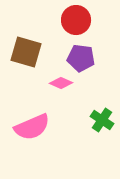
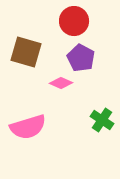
red circle: moved 2 px left, 1 px down
purple pentagon: rotated 20 degrees clockwise
pink semicircle: moved 4 px left; rotated 6 degrees clockwise
